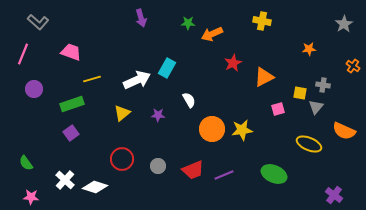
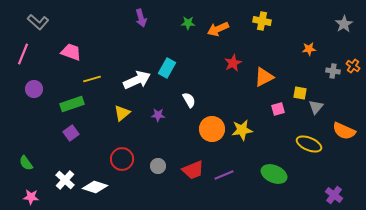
orange arrow: moved 6 px right, 5 px up
gray cross: moved 10 px right, 14 px up
